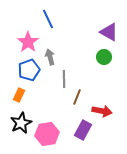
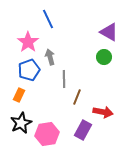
red arrow: moved 1 px right, 1 px down
